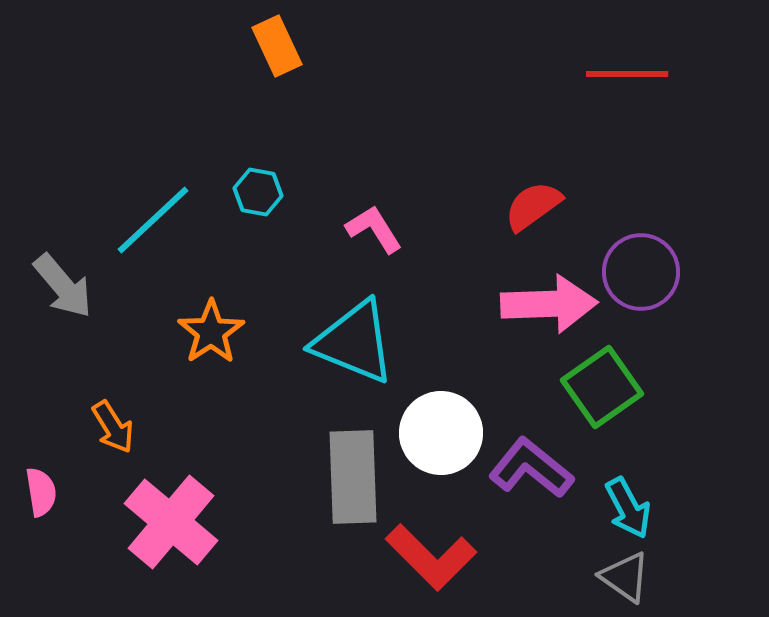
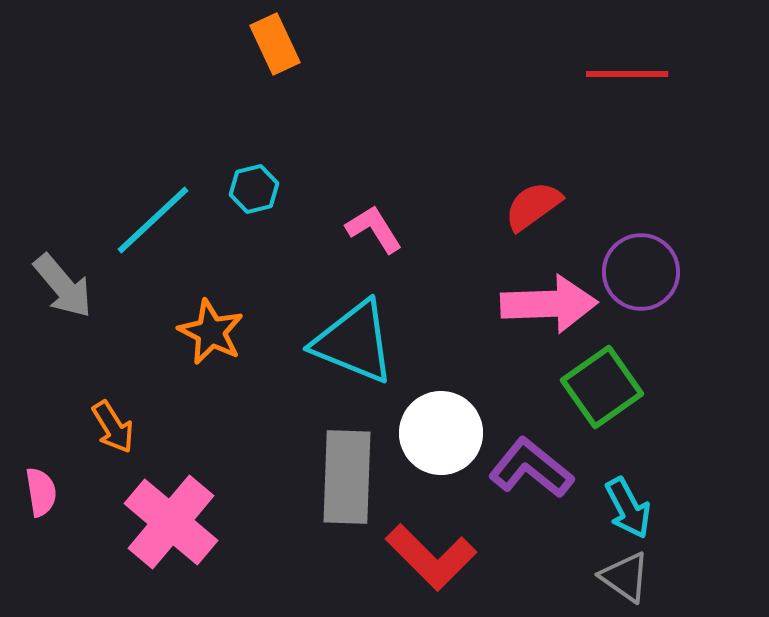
orange rectangle: moved 2 px left, 2 px up
cyan hexagon: moved 4 px left, 3 px up; rotated 24 degrees counterclockwise
orange star: rotated 12 degrees counterclockwise
gray rectangle: moved 6 px left; rotated 4 degrees clockwise
